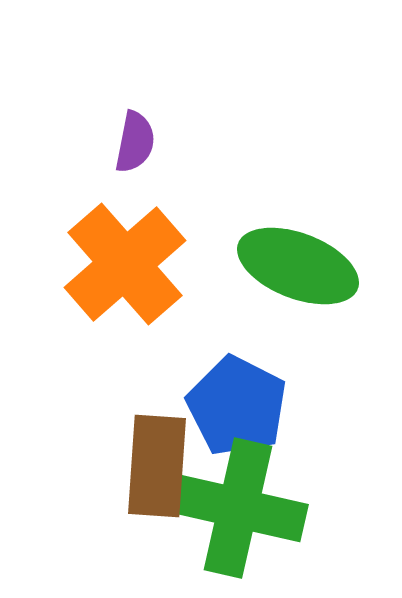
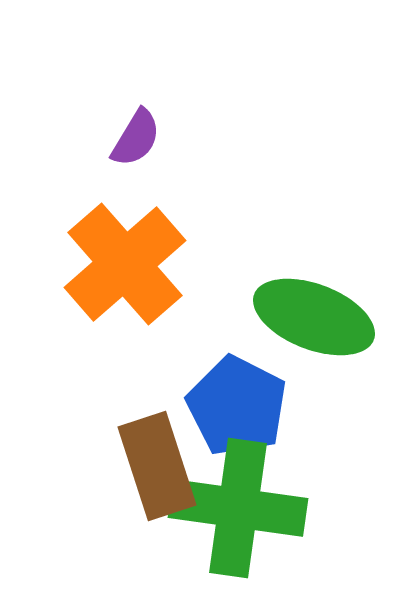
purple semicircle: moved 1 px right, 4 px up; rotated 20 degrees clockwise
green ellipse: moved 16 px right, 51 px down
brown rectangle: rotated 22 degrees counterclockwise
green cross: rotated 5 degrees counterclockwise
